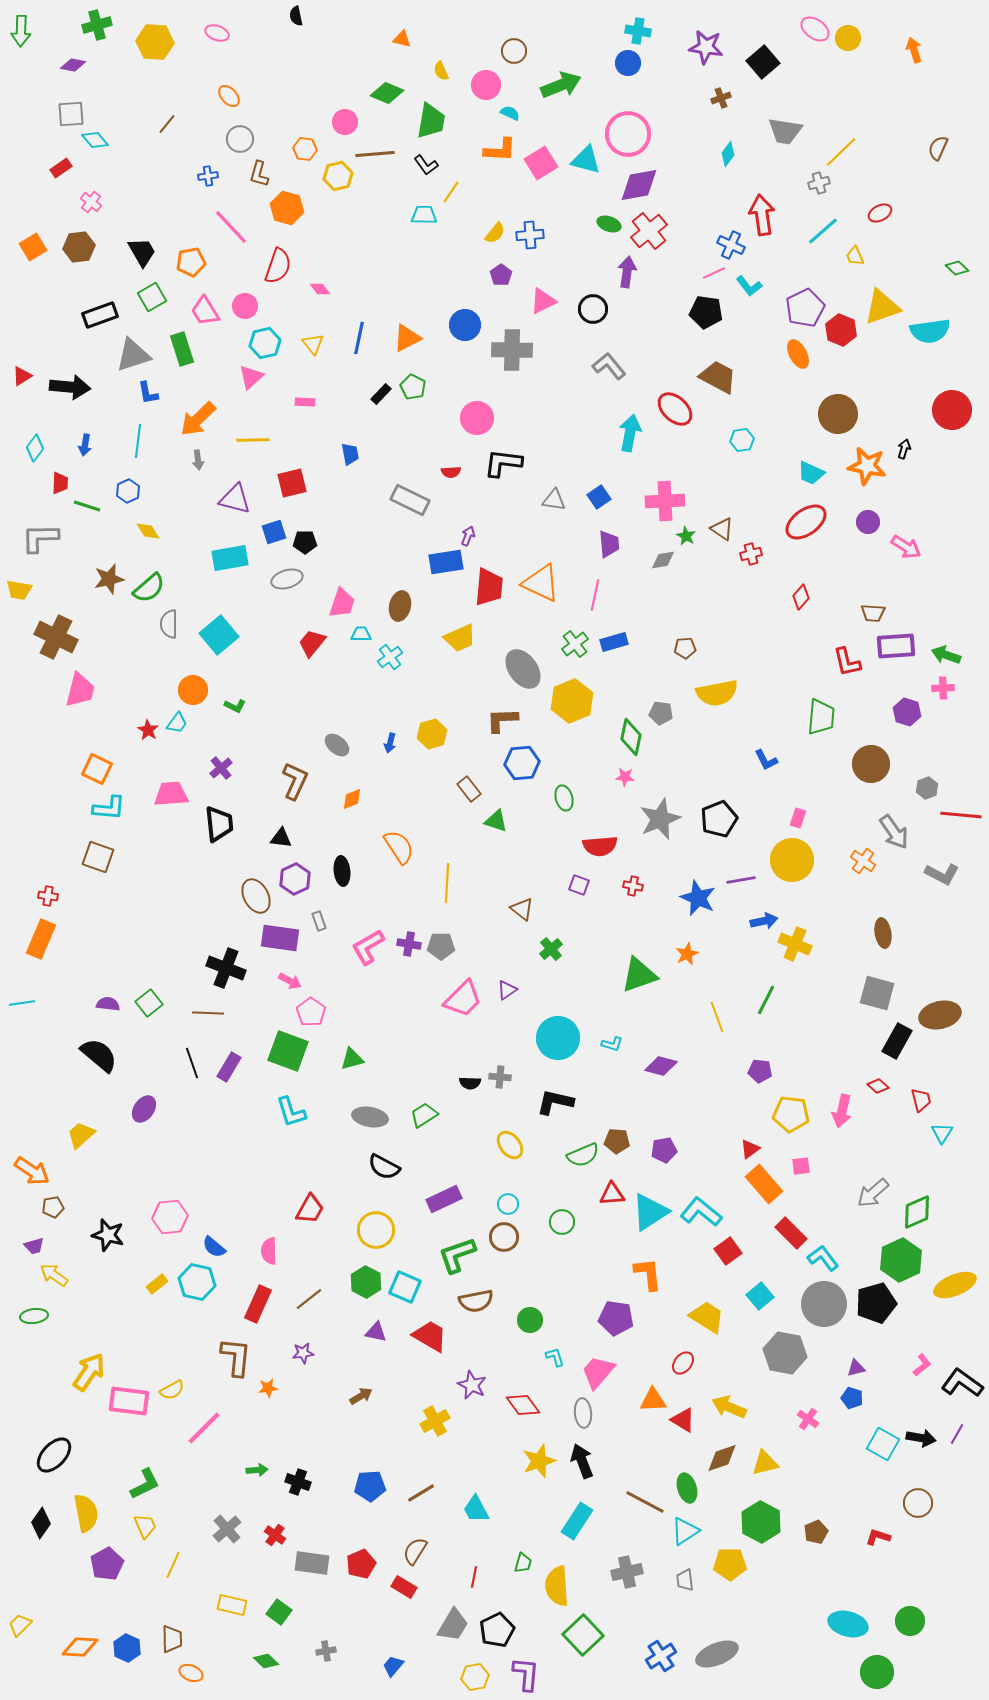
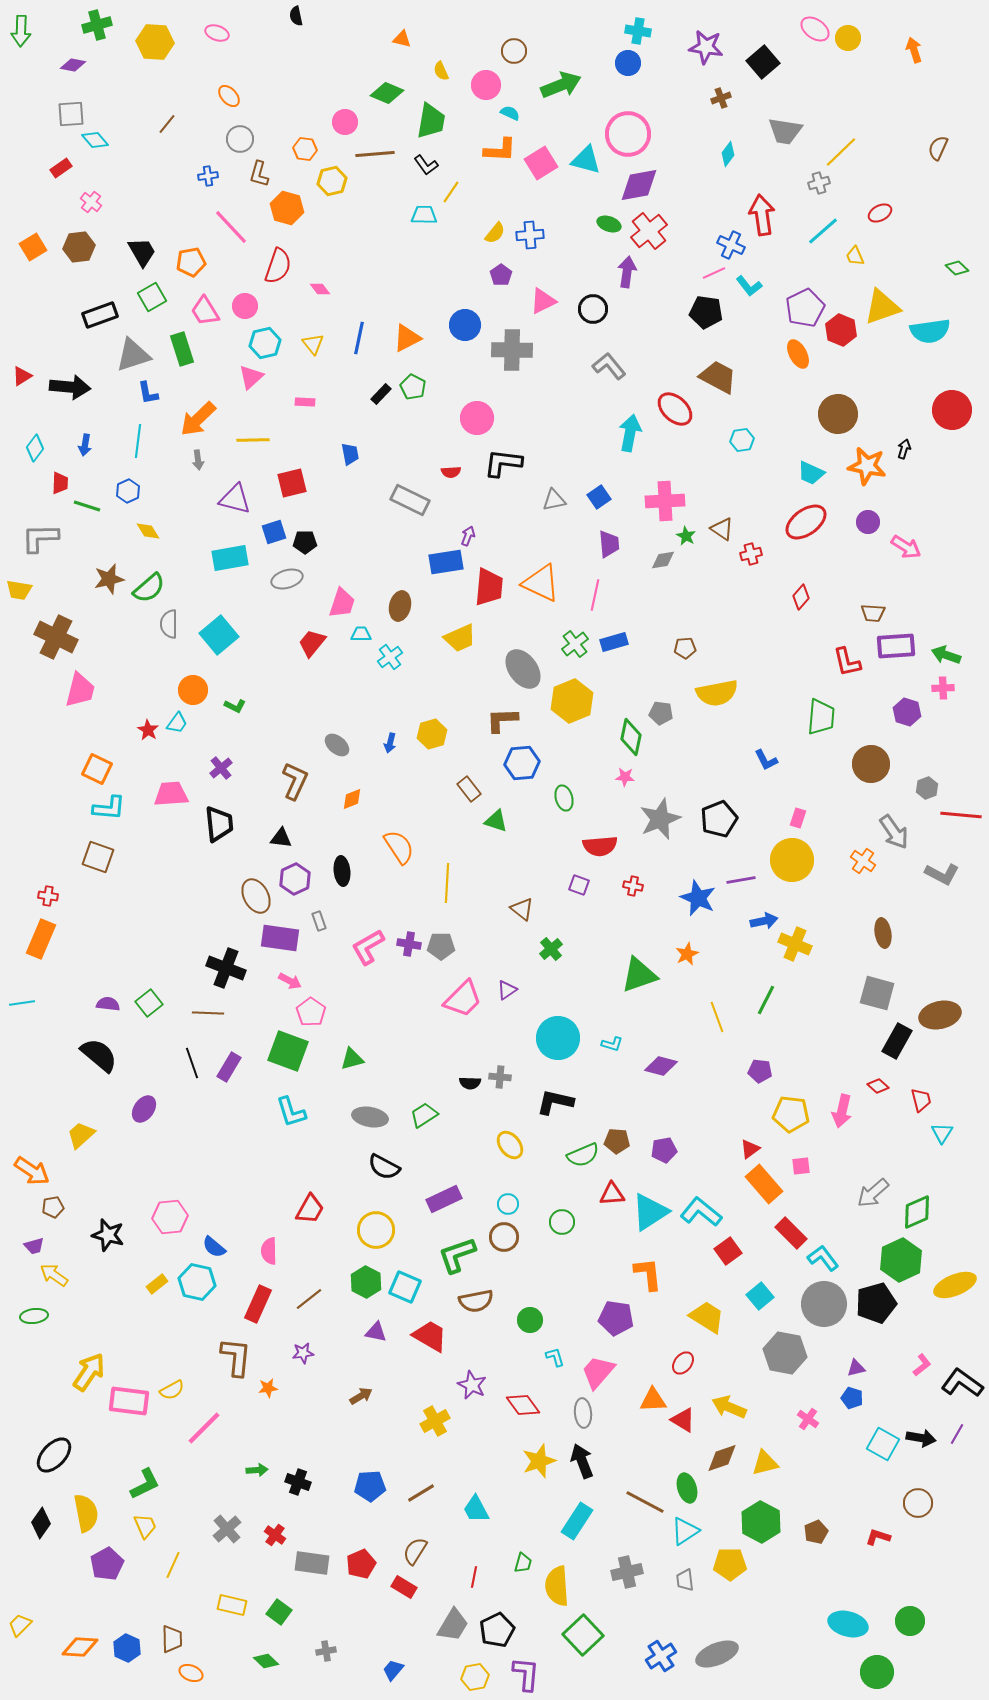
yellow hexagon at (338, 176): moved 6 px left, 5 px down
gray triangle at (554, 500): rotated 20 degrees counterclockwise
blue trapezoid at (393, 1666): moved 4 px down
